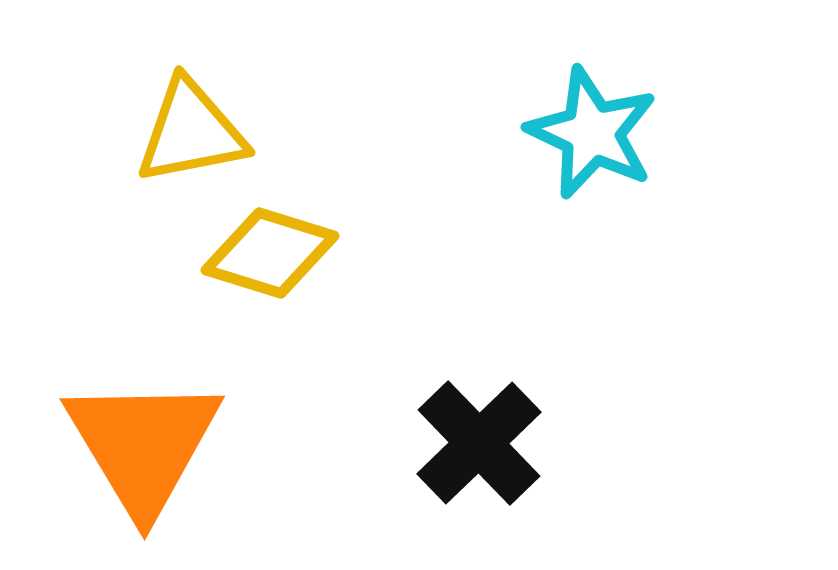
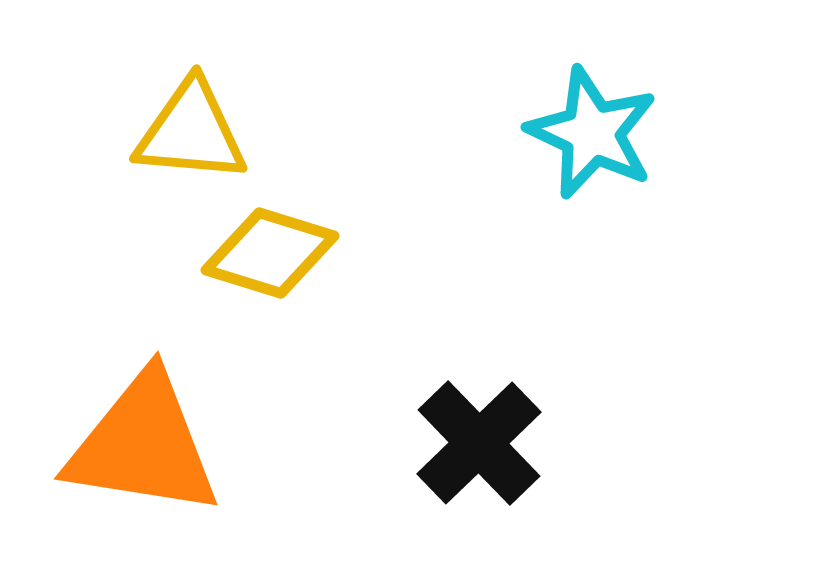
yellow triangle: rotated 16 degrees clockwise
orange triangle: rotated 50 degrees counterclockwise
